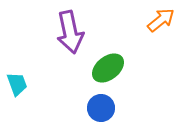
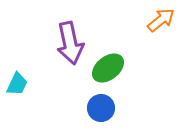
purple arrow: moved 11 px down
cyan trapezoid: rotated 45 degrees clockwise
